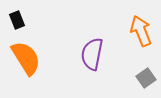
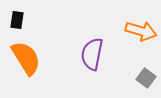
black rectangle: rotated 30 degrees clockwise
orange arrow: rotated 128 degrees clockwise
gray square: rotated 18 degrees counterclockwise
